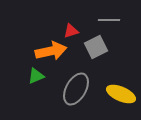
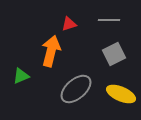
red triangle: moved 2 px left, 7 px up
gray square: moved 18 px right, 7 px down
orange arrow: rotated 64 degrees counterclockwise
green triangle: moved 15 px left
gray ellipse: rotated 20 degrees clockwise
